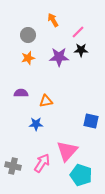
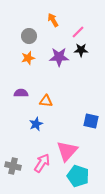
gray circle: moved 1 px right, 1 px down
orange triangle: rotated 16 degrees clockwise
blue star: rotated 24 degrees counterclockwise
cyan pentagon: moved 3 px left, 1 px down
